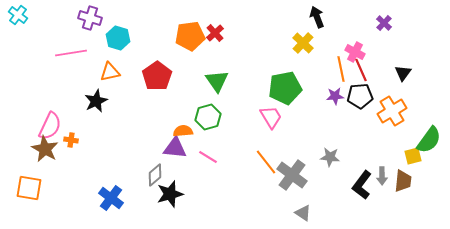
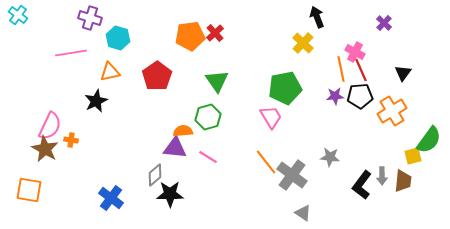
orange square at (29, 188): moved 2 px down
black star at (170, 194): rotated 16 degrees clockwise
